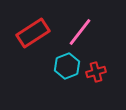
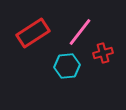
cyan hexagon: rotated 15 degrees clockwise
red cross: moved 7 px right, 19 px up
